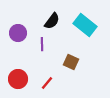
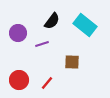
purple line: rotated 72 degrees clockwise
brown square: moved 1 px right; rotated 21 degrees counterclockwise
red circle: moved 1 px right, 1 px down
